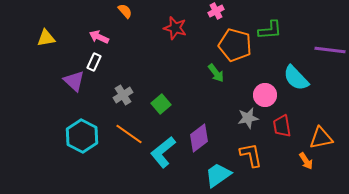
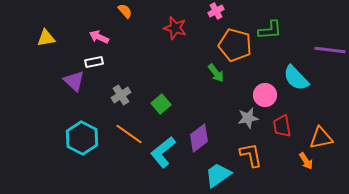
white rectangle: rotated 54 degrees clockwise
gray cross: moved 2 px left
cyan hexagon: moved 2 px down
